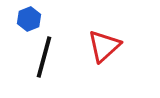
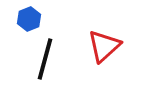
black line: moved 1 px right, 2 px down
